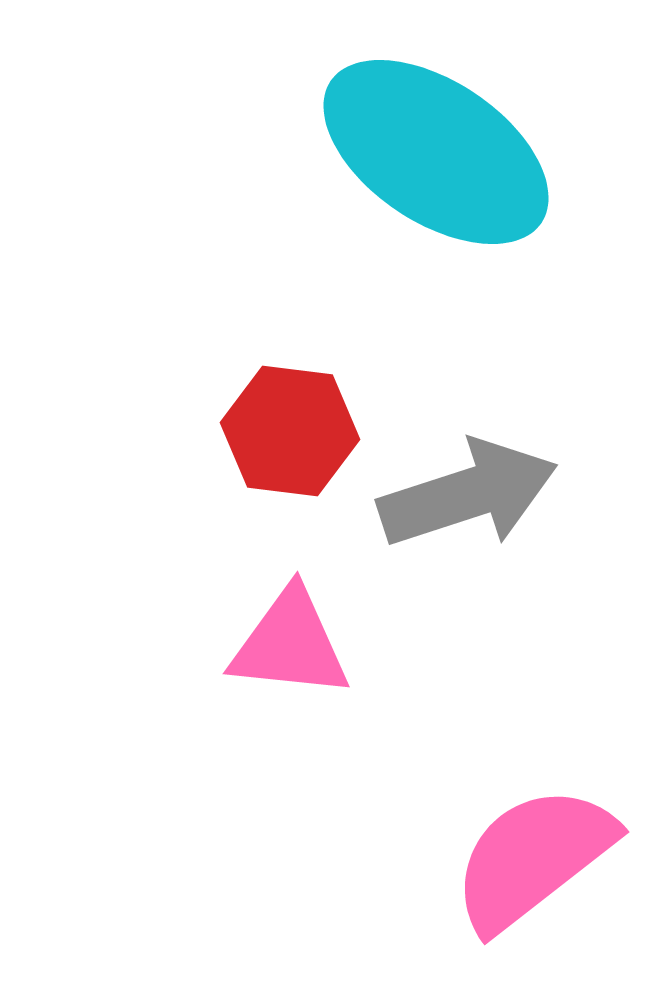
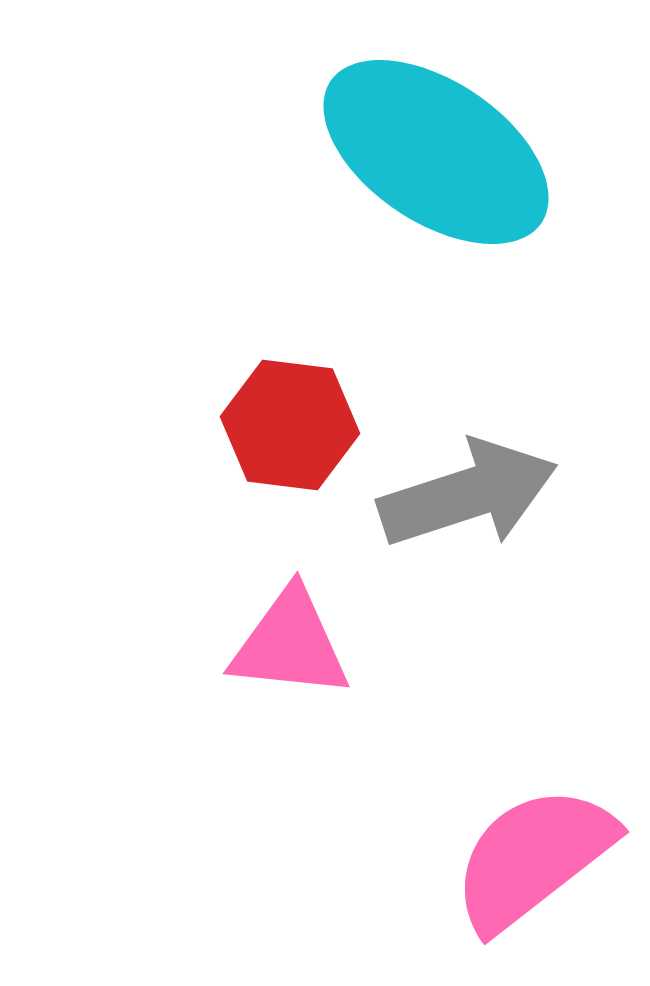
red hexagon: moved 6 px up
